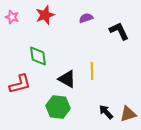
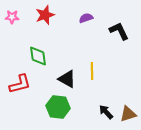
pink star: rotated 16 degrees counterclockwise
